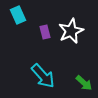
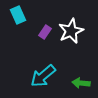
purple rectangle: rotated 48 degrees clockwise
cyan arrow: rotated 92 degrees clockwise
green arrow: moved 3 px left; rotated 144 degrees clockwise
